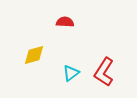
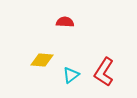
yellow diamond: moved 8 px right, 5 px down; rotated 20 degrees clockwise
cyan triangle: moved 2 px down
